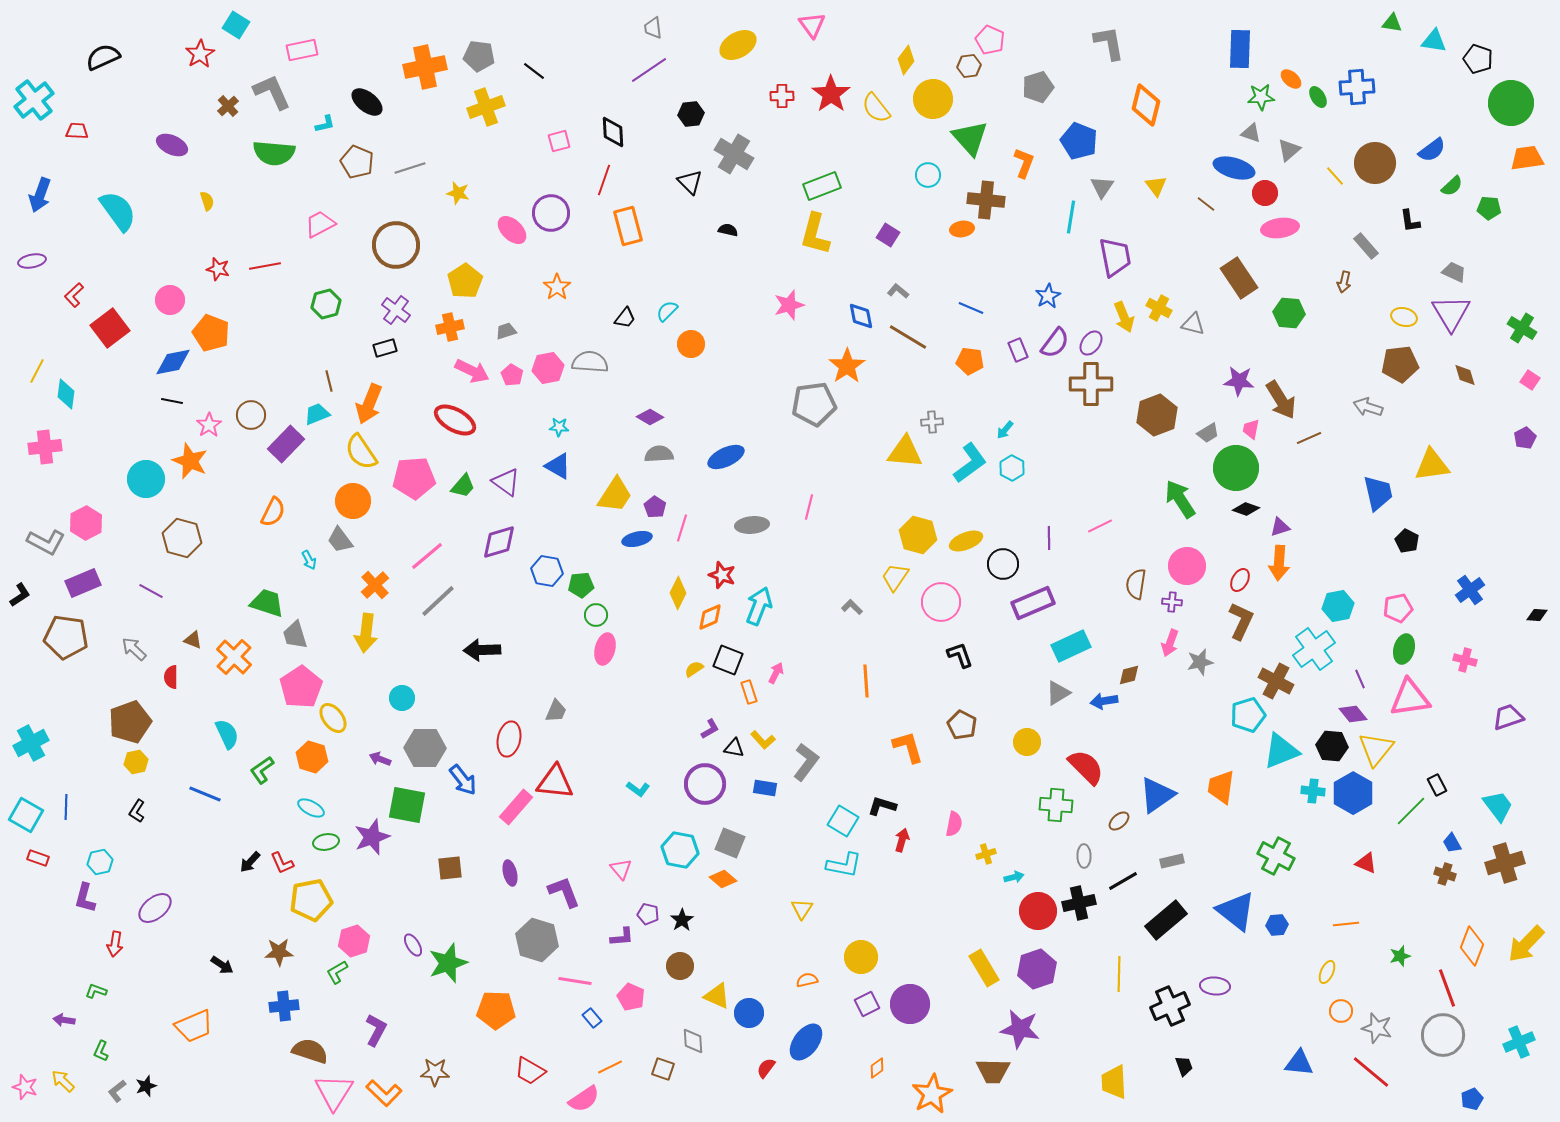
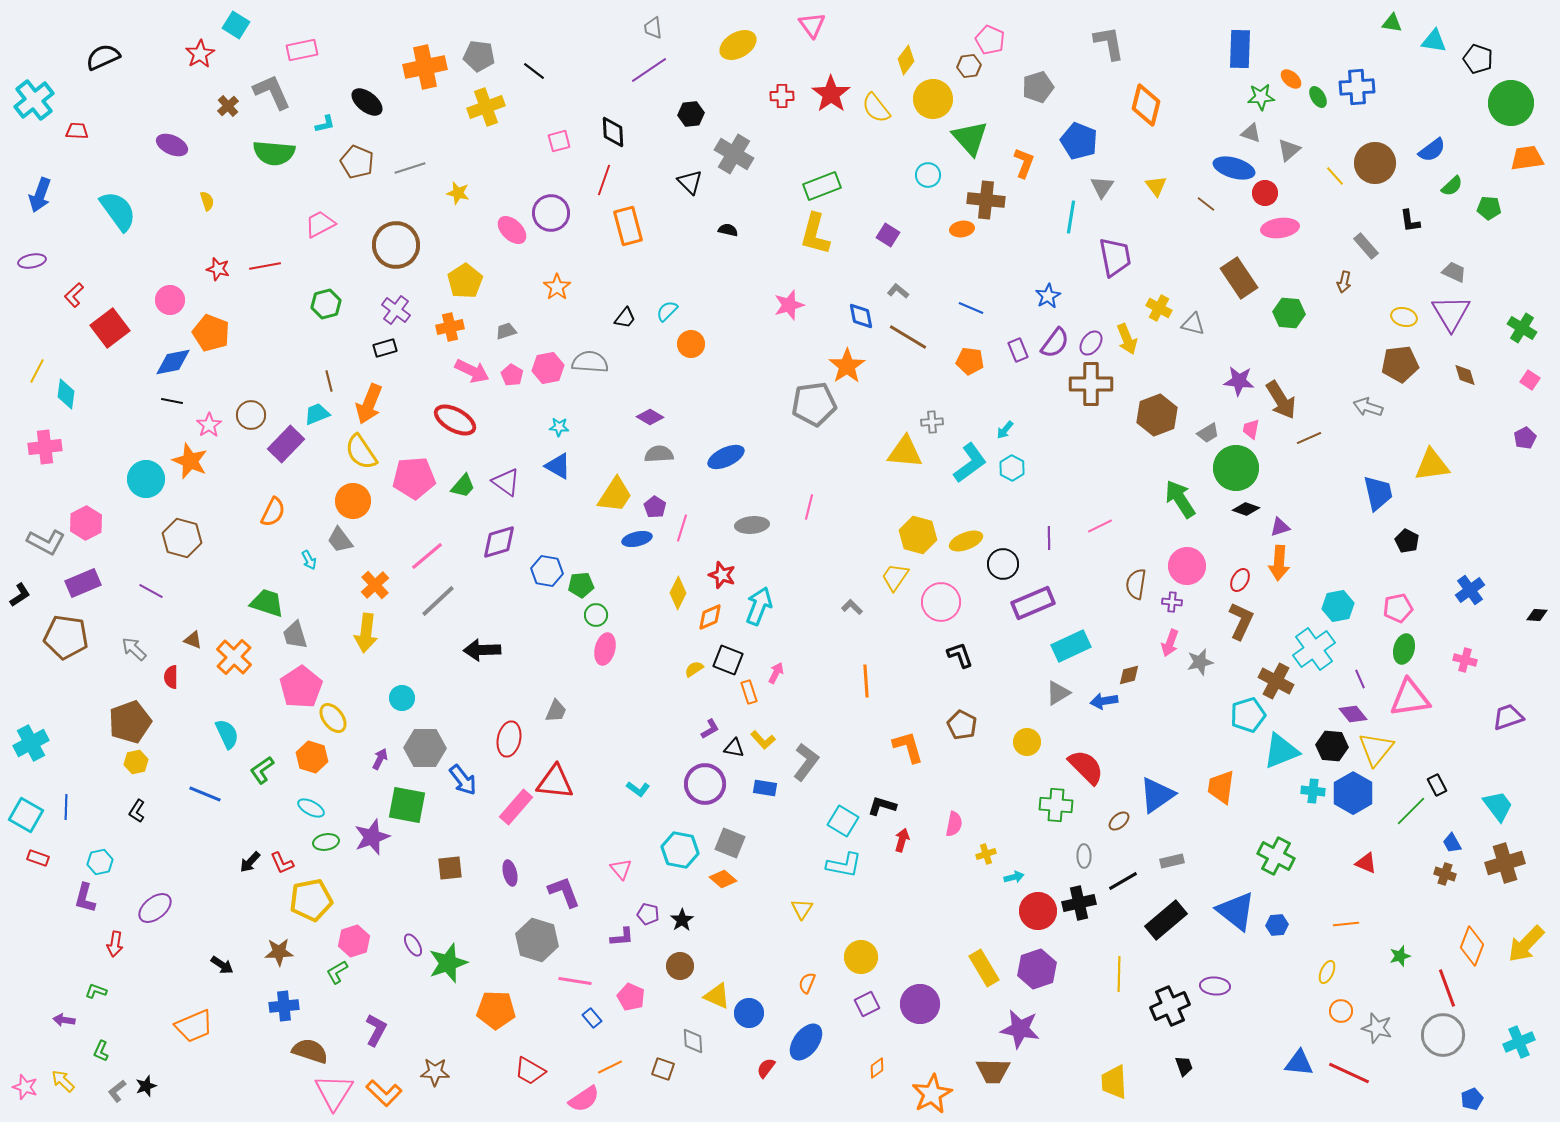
yellow arrow at (1124, 317): moved 3 px right, 22 px down
purple arrow at (380, 759): rotated 95 degrees clockwise
orange semicircle at (807, 980): moved 3 px down; rotated 55 degrees counterclockwise
purple circle at (910, 1004): moved 10 px right
red line at (1371, 1072): moved 22 px left, 1 px down; rotated 15 degrees counterclockwise
